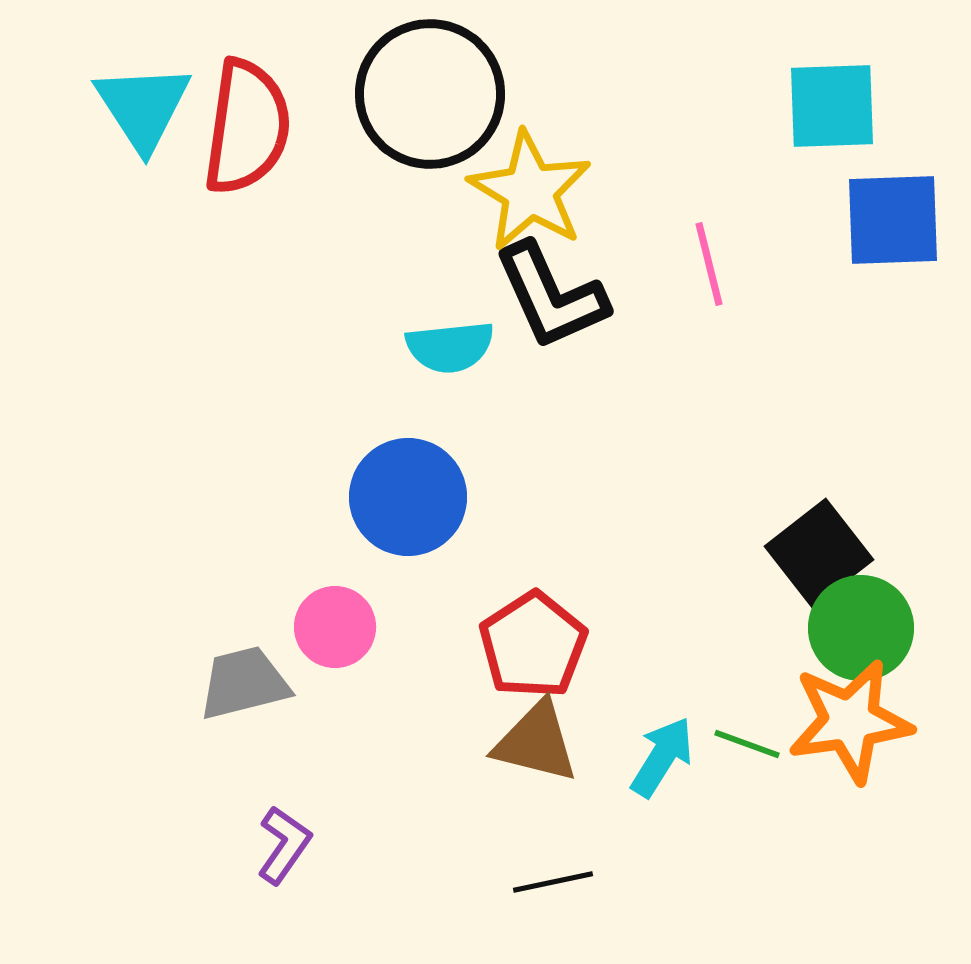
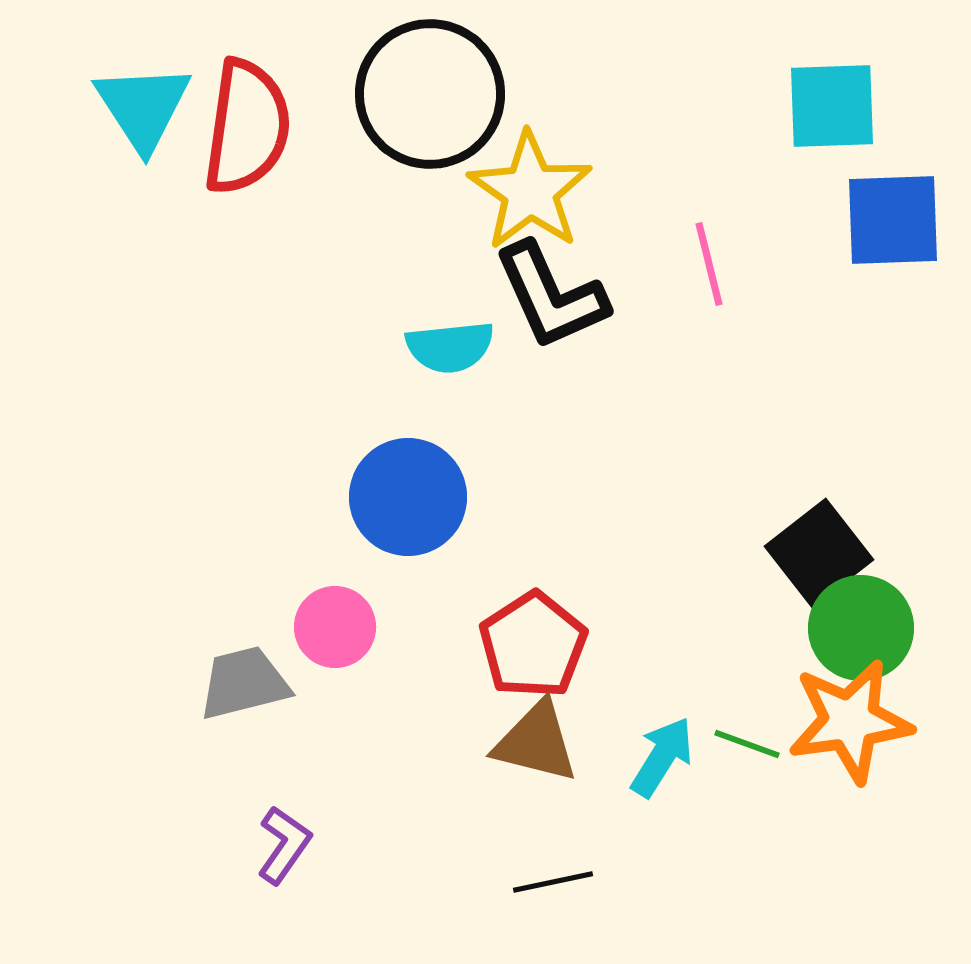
yellow star: rotated 4 degrees clockwise
